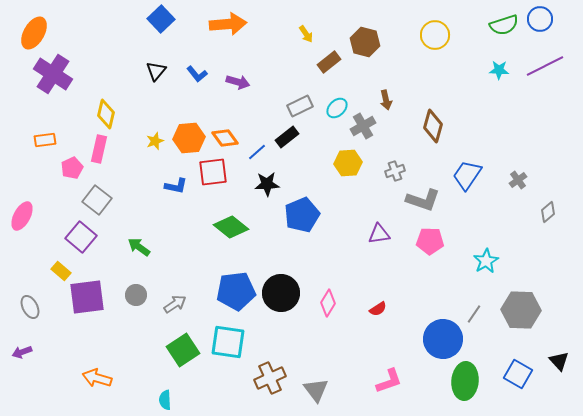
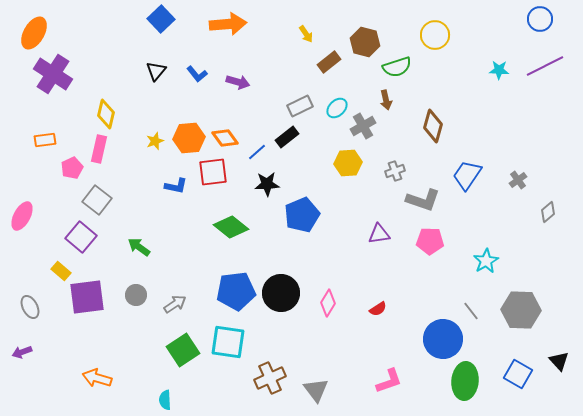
green semicircle at (504, 25): moved 107 px left, 42 px down
gray line at (474, 314): moved 3 px left, 3 px up; rotated 72 degrees counterclockwise
